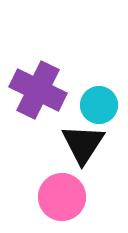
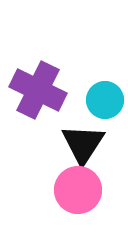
cyan circle: moved 6 px right, 5 px up
pink circle: moved 16 px right, 7 px up
